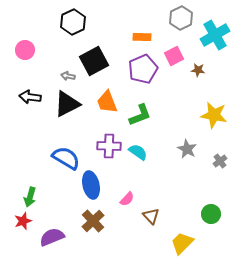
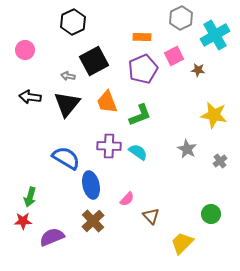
black triangle: rotated 24 degrees counterclockwise
red star: rotated 18 degrees clockwise
